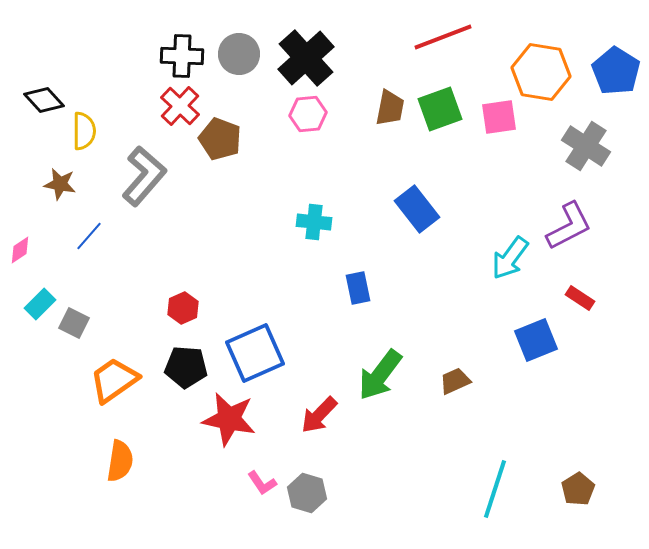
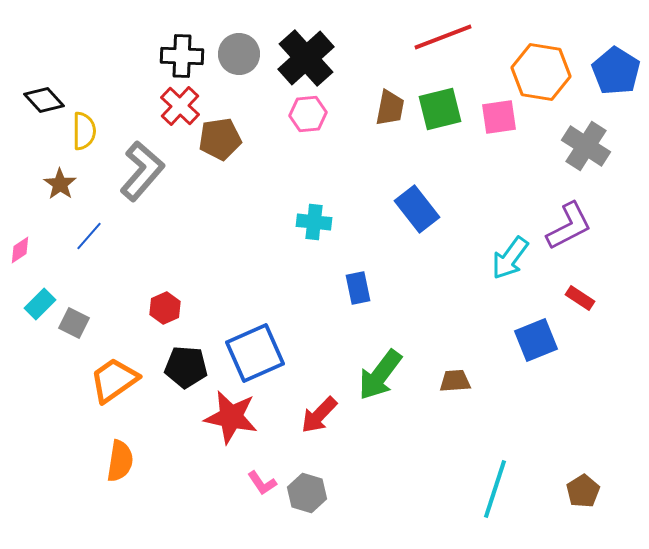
green square at (440, 109): rotated 6 degrees clockwise
brown pentagon at (220, 139): rotated 30 degrees counterclockwise
gray L-shape at (144, 176): moved 2 px left, 5 px up
brown star at (60, 184): rotated 24 degrees clockwise
red hexagon at (183, 308): moved 18 px left
brown trapezoid at (455, 381): rotated 20 degrees clockwise
red star at (229, 419): moved 2 px right, 2 px up
brown pentagon at (578, 489): moved 5 px right, 2 px down
